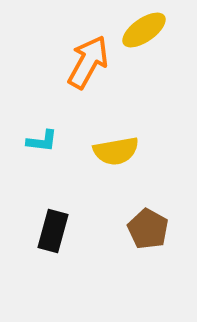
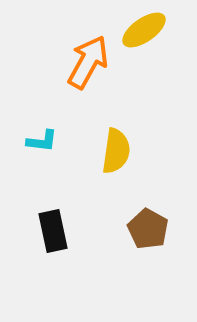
yellow semicircle: rotated 72 degrees counterclockwise
black rectangle: rotated 27 degrees counterclockwise
